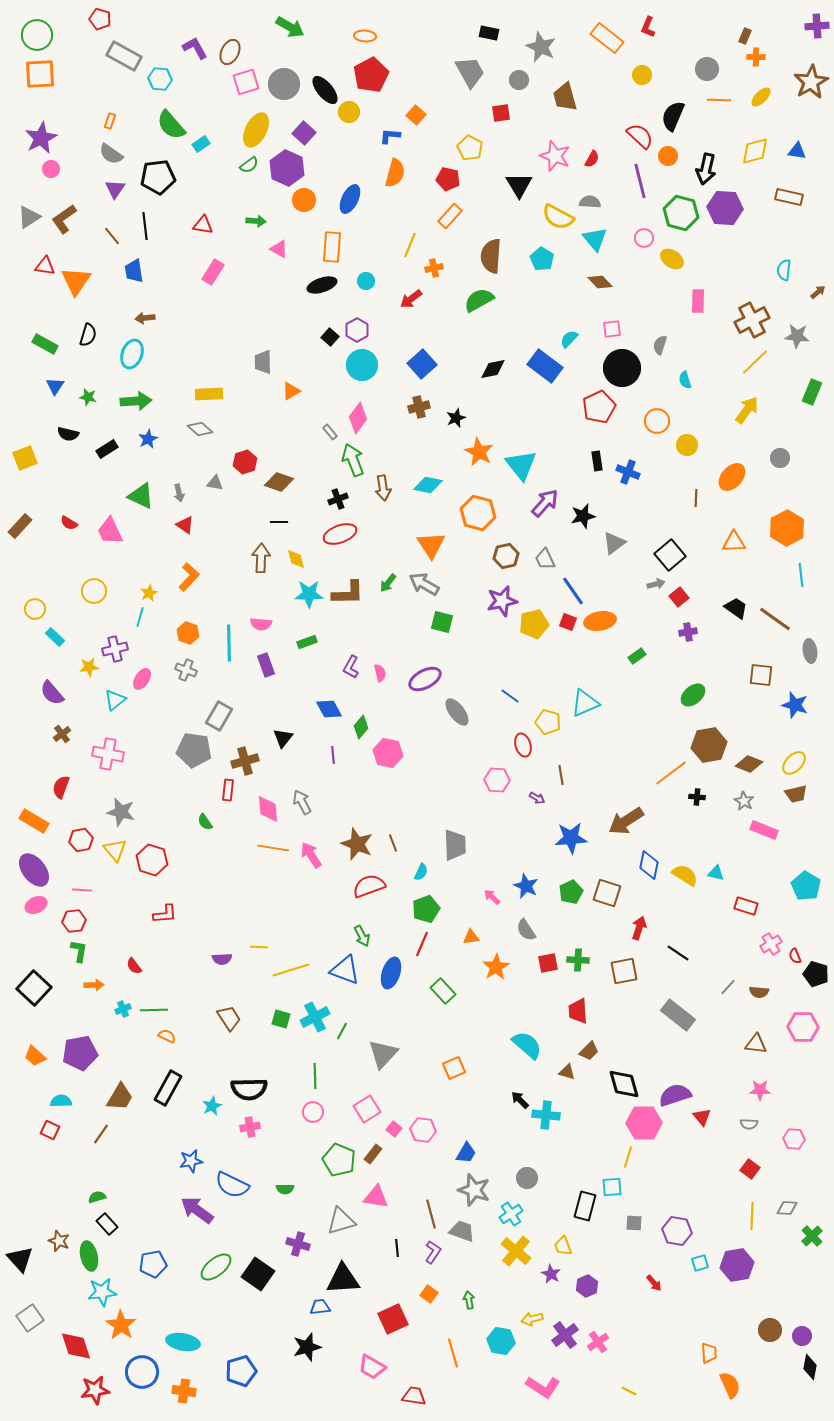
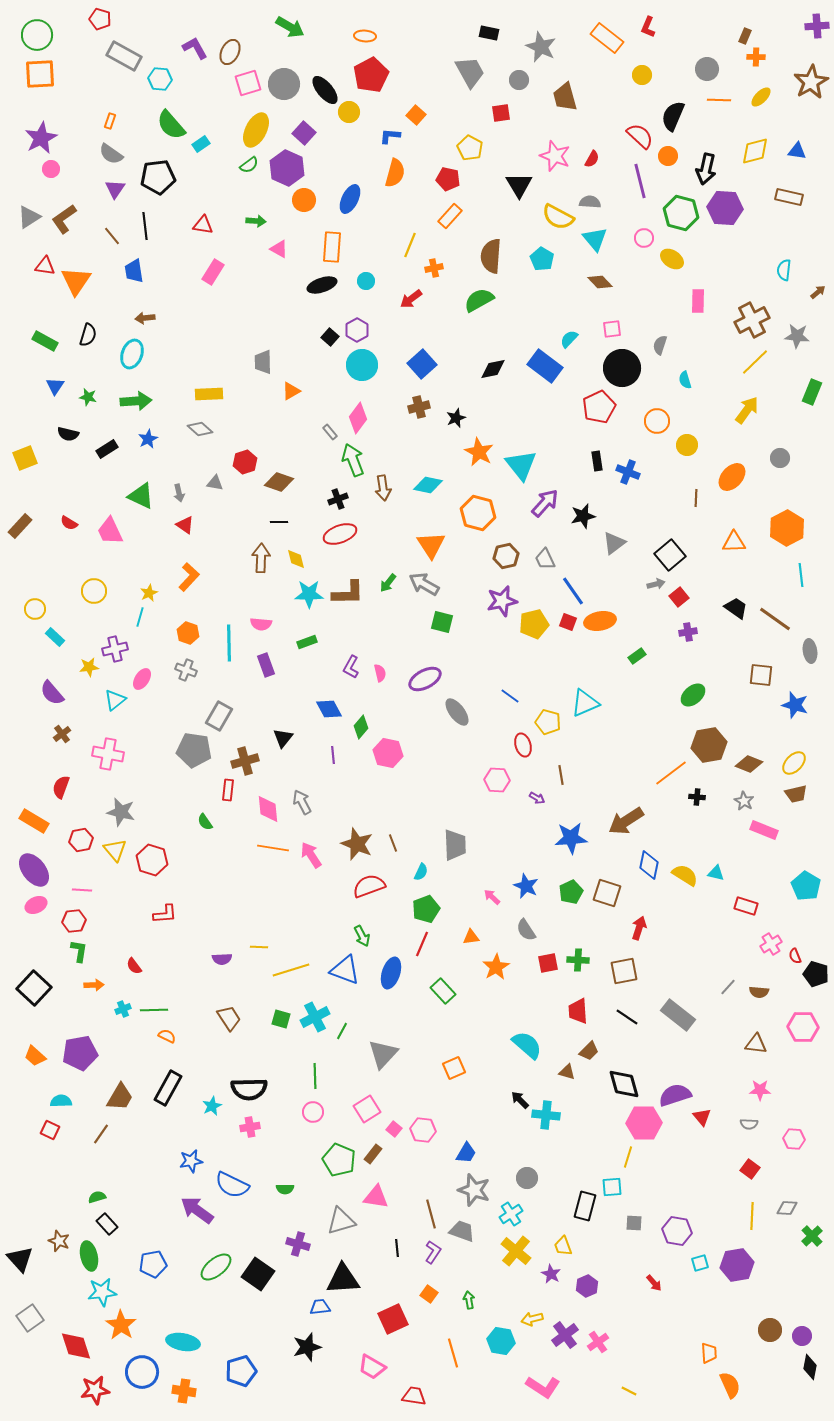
pink square at (246, 82): moved 2 px right, 1 px down
green rectangle at (45, 344): moved 3 px up
black line at (678, 953): moved 51 px left, 64 px down
